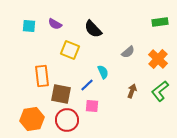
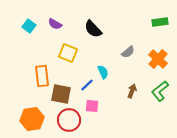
cyan square: rotated 32 degrees clockwise
yellow square: moved 2 px left, 3 px down
red circle: moved 2 px right
